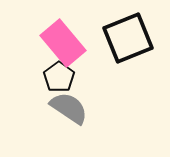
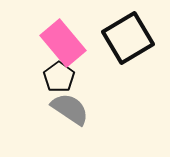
black square: rotated 9 degrees counterclockwise
gray semicircle: moved 1 px right, 1 px down
